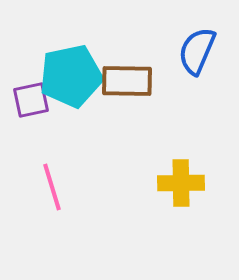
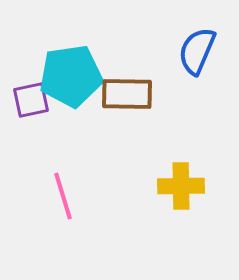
cyan pentagon: rotated 4 degrees clockwise
brown rectangle: moved 13 px down
yellow cross: moved 3 px down
pink line: moved 11 px right, 9 px down
